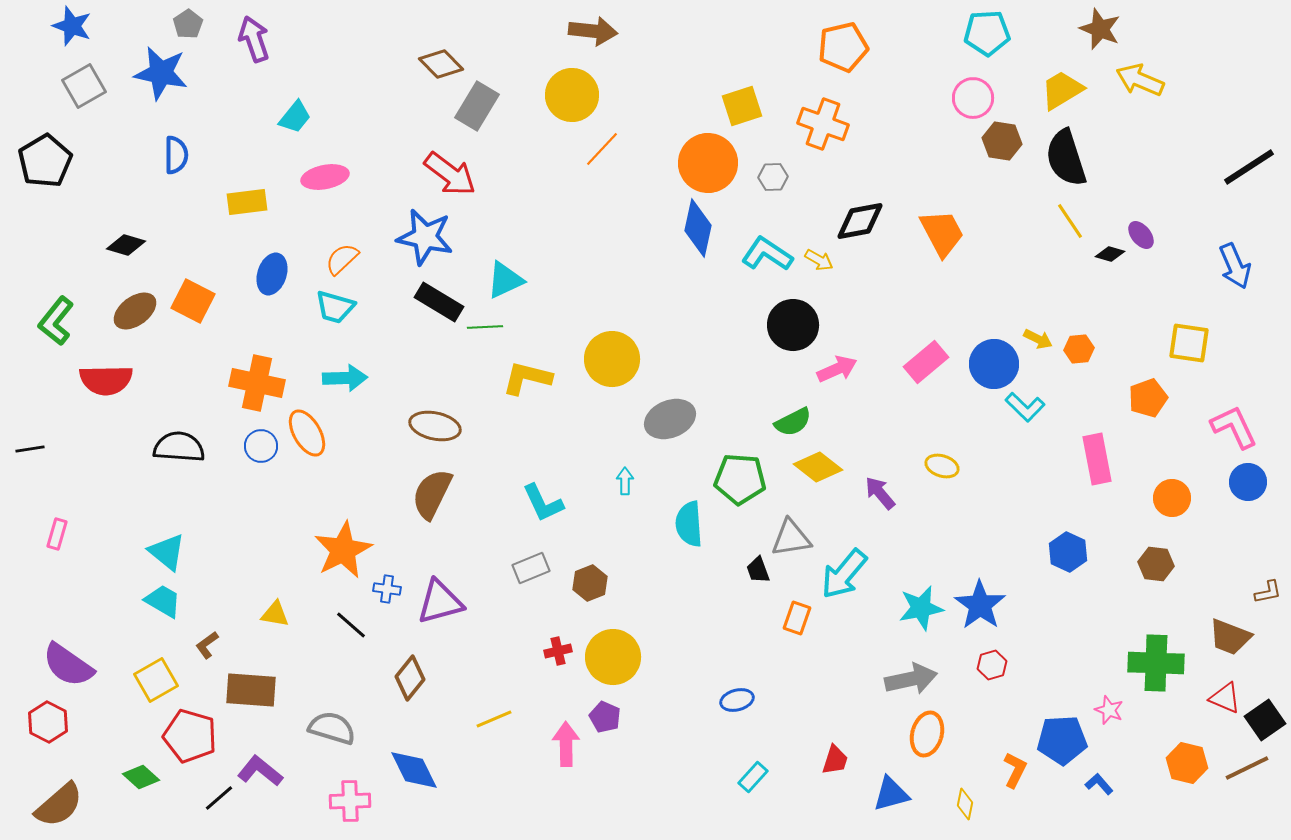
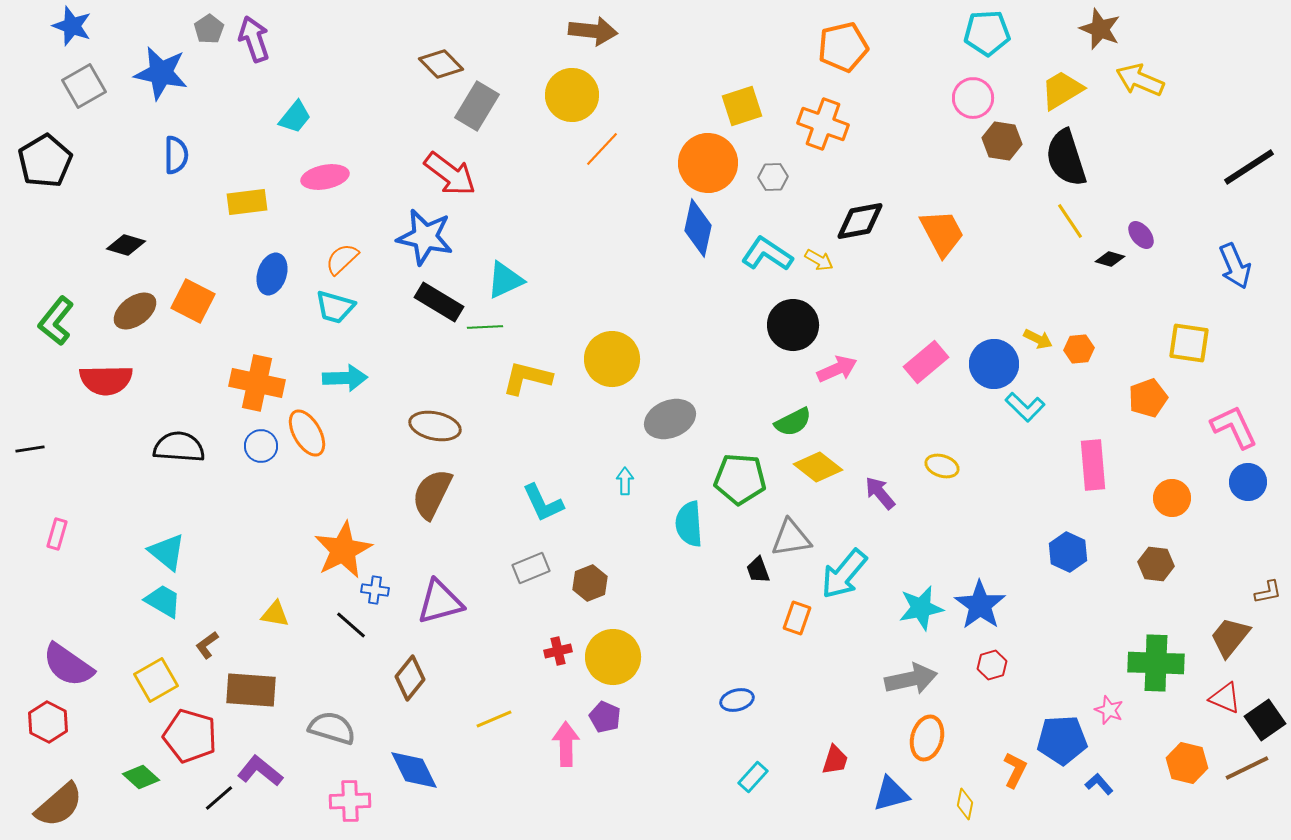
gray pentagon at (188, 24): moved 21 px right, 5 px down
black diamond at (1110, 254): moved 5 px down
pink rectangle at (1097, 459): moved 4 px left, 6 px down; rotated 6 degrees clockwise
blue cross at (387, 589): moved 12 px left, 1 px down
brown trapezoid at (1230, 637): rotated 108 degrees clockwise
orange ellipse at (927, 734): moved 4 px down
